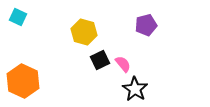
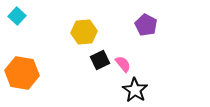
cyan square: moved 1 px left, 1 px up; rotated 18 degrees clockwise
purple pentagon: rotated 30 degrees counterclockwise
yellow hexagon: rotated 20 degrees counterclockwise
orange hexagon: moved 1 px left, 8 px up; rotated 16 degrees counterclockwise
black star: moved 1 px down
